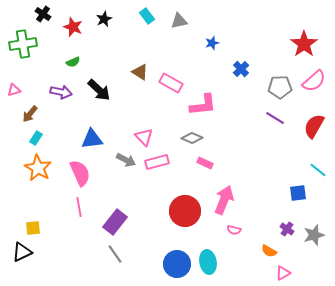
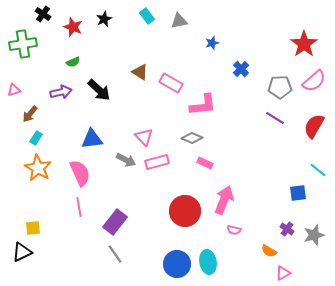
purple arrow at (61, 92): rotated 25 degrees counterclockwise
